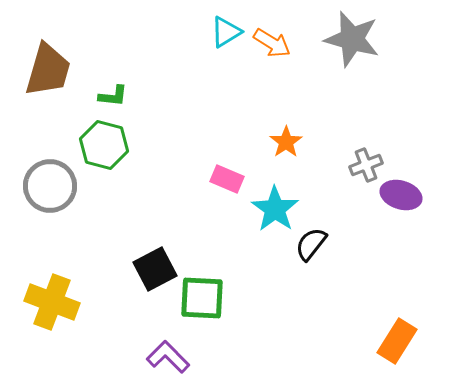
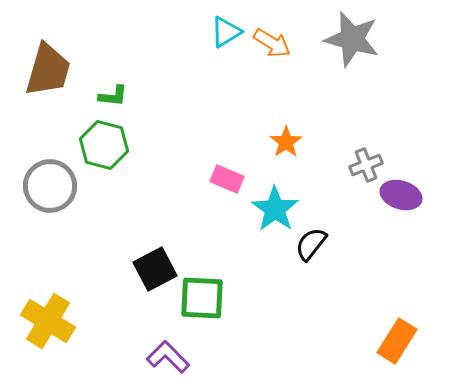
yellow cross: moved 4 px left, 19 px down; rotated 10 degrees clockwise
